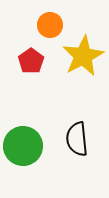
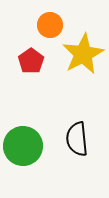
yellow star: moved 2 px up
